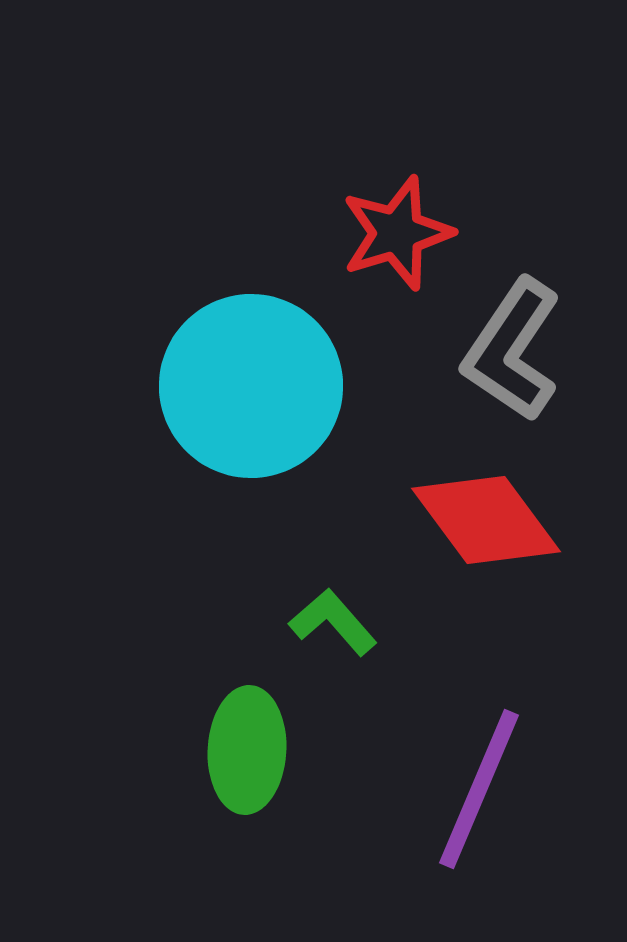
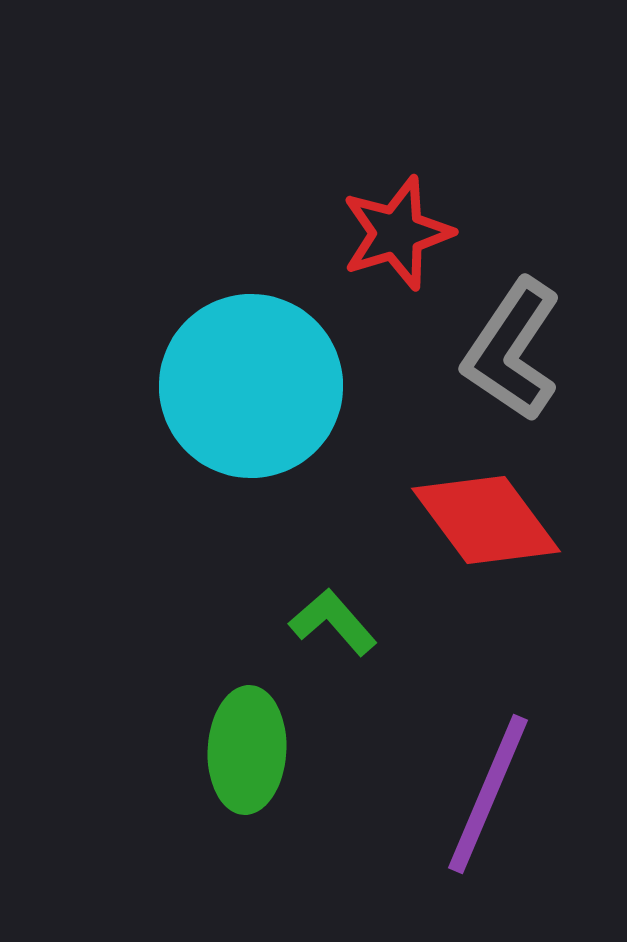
purple line: moved 9 px right, 5 px down
